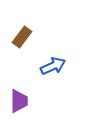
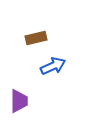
brown rectangle: moved 14 px right, 1 px down; rotated 40 degrees clockwise
